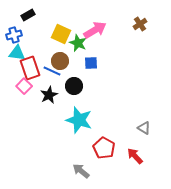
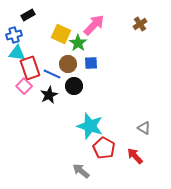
pink arrow: moved 1 px left, 5 px up; rotated 15 degrees counterclockwise
green star: rotated 12 degrees clockwise
brown circle: moved 8 px right, 3 px down
blue line: moved 3 px down
cyan star: moved 11 px right, 6 px down
